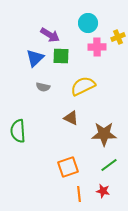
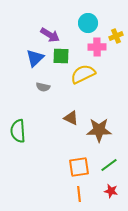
yellow cross: moved 2 px left, 1 px up
yellow semicircle: moved 12 px up
brown star: moved 5 px left, 4 px up
orange square: moved 11 px right; rotated 10 degrees clockwise
red star: moved 8 px right
